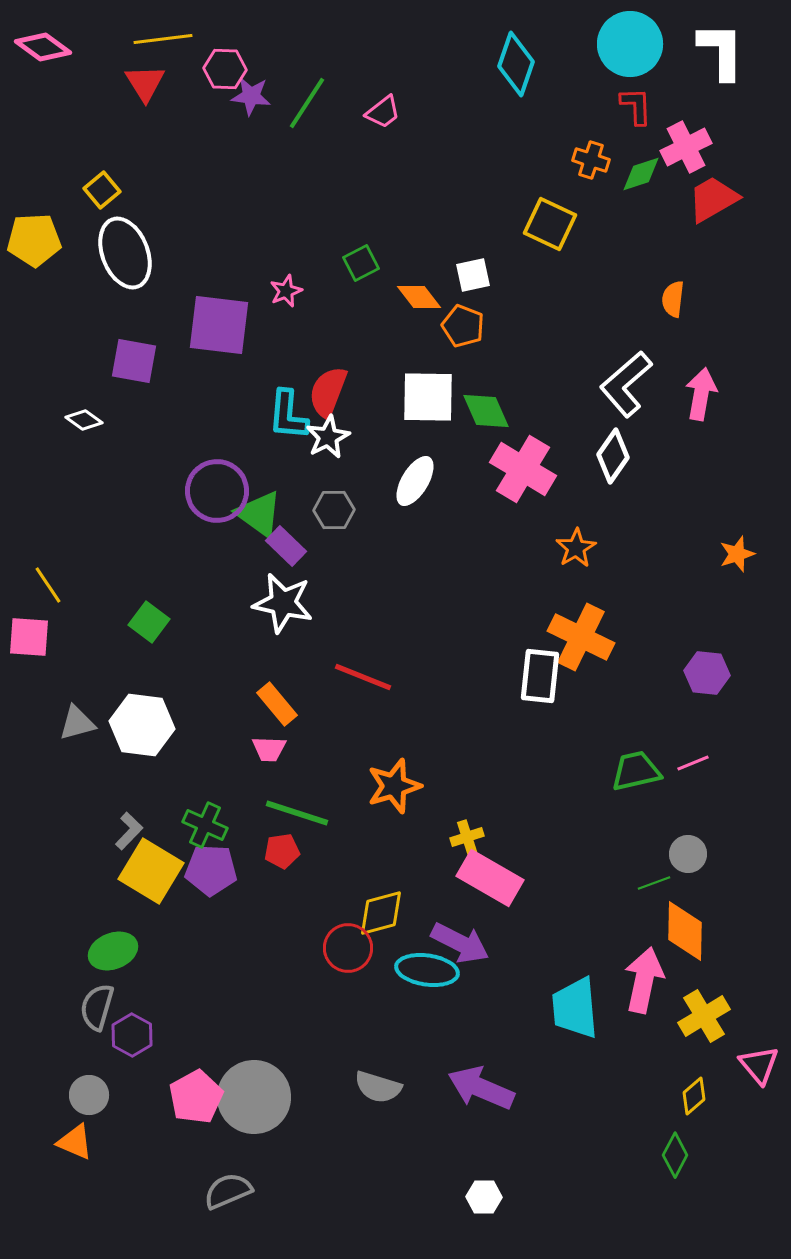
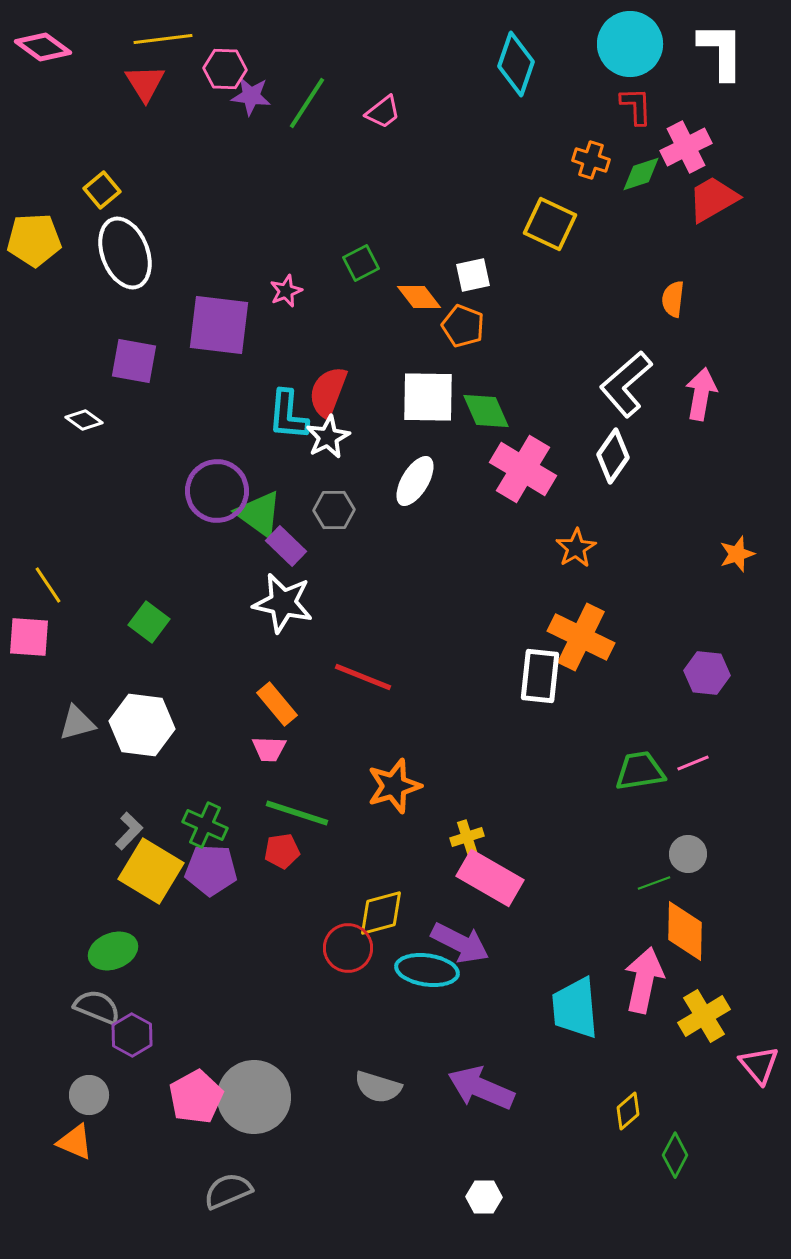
green trapezoid at (636, 771): moved 4 px right; rotated 4 degrees clockwise
gray semicircle at (97, 1007): rotated 96 degrees clockwise
yellow diamond at (694, 1096): moved 66 px left, 15 px down
